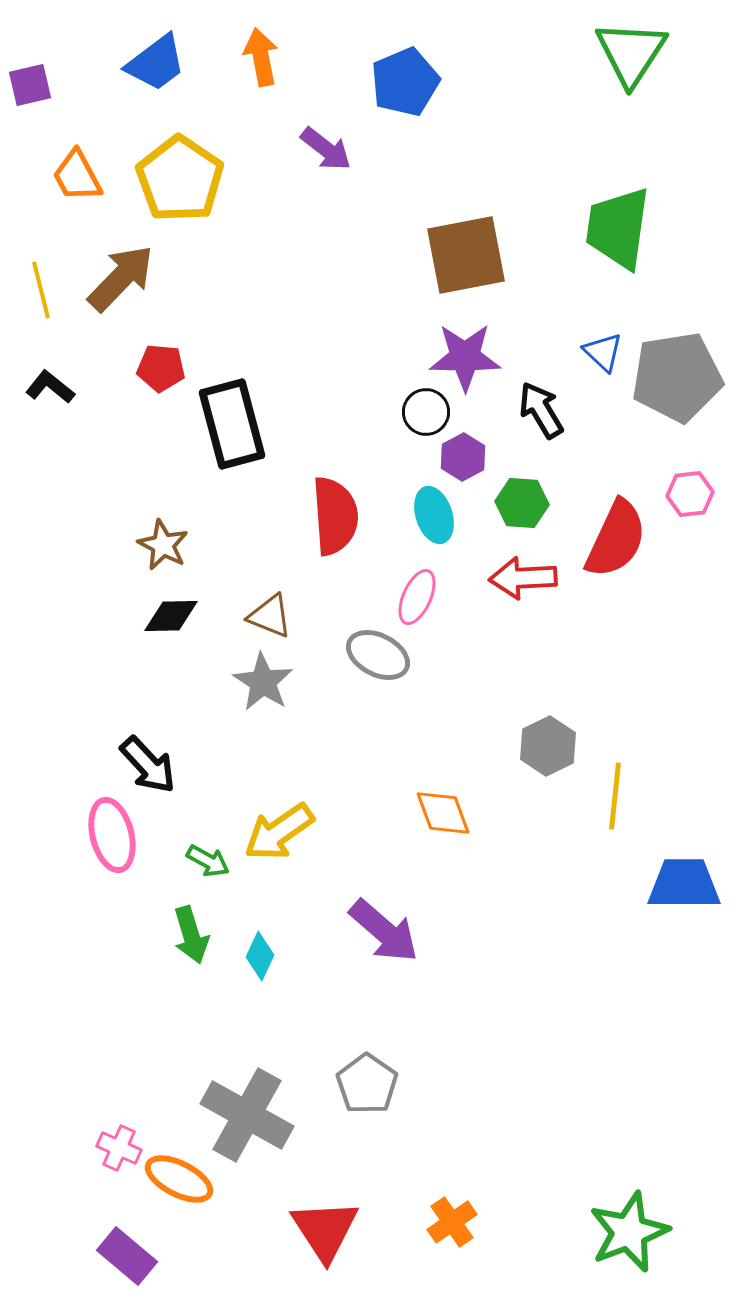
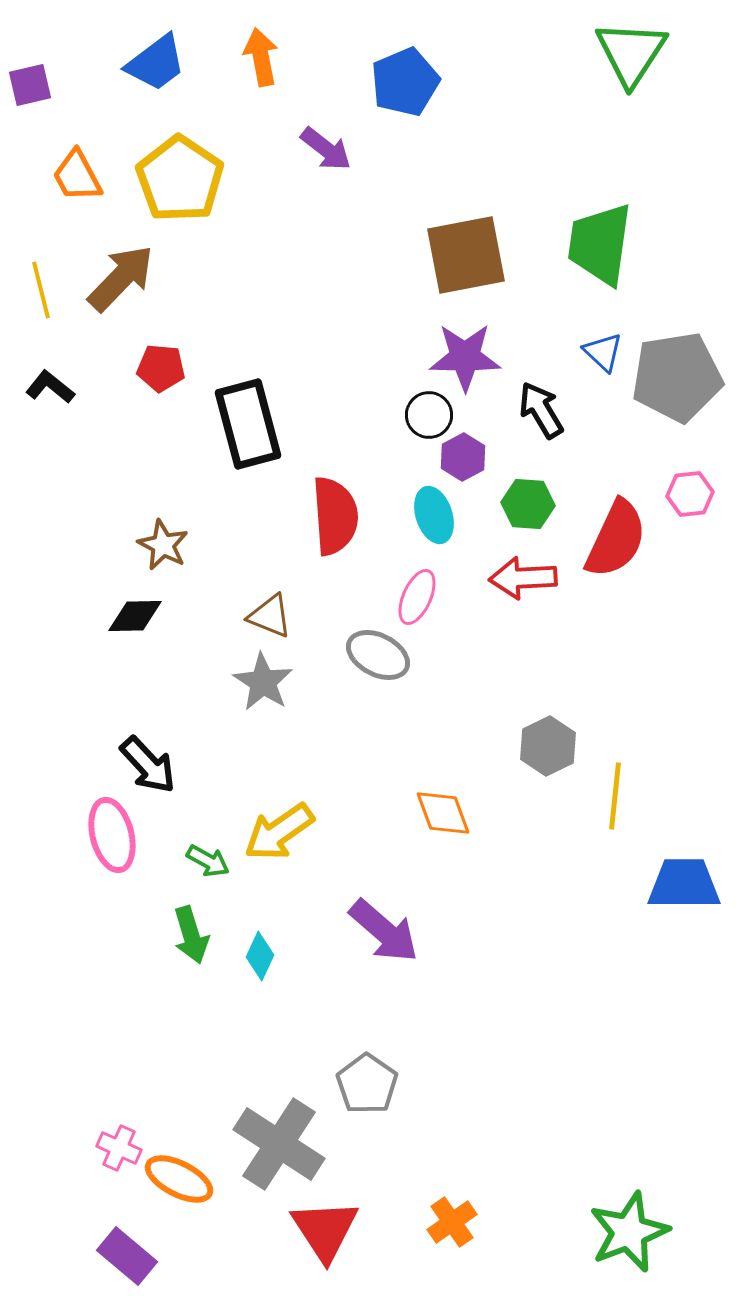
green trapezoid at (618, 228): moved 18 px left, 16 px down
black circle at (426, 412): moved 3 px right, 3 px down
black rectangle at (232, 424): moved 16 px right
green hexagon at (522, 503): moved 6 px right, 1 px down
black diamond at (171, 616): moved 36 px left
gray cross at (247, 1115): moved 32 px right, 29 px down; rotated 4 degrees clockwise
